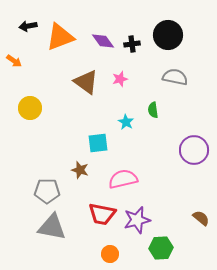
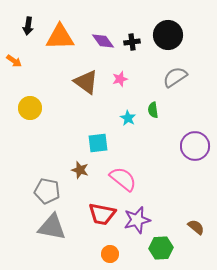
black arrow: rotated 72 degrees counterclockwise
orange triangle: rotated 20 degrees clockwise
black cross: moved 2 px up
gray semicircle: rotated 45 degrees counterclockwise
cyan star: moved 2 px right, 4 px up
purple circle: moved 1 px right, 4 px up
pink semicircle: rotated 52 degrees clockwise
gray pentagon: rotated 10 degrees clockwise
brown semicircle: moved 5 px left, 9 px down
